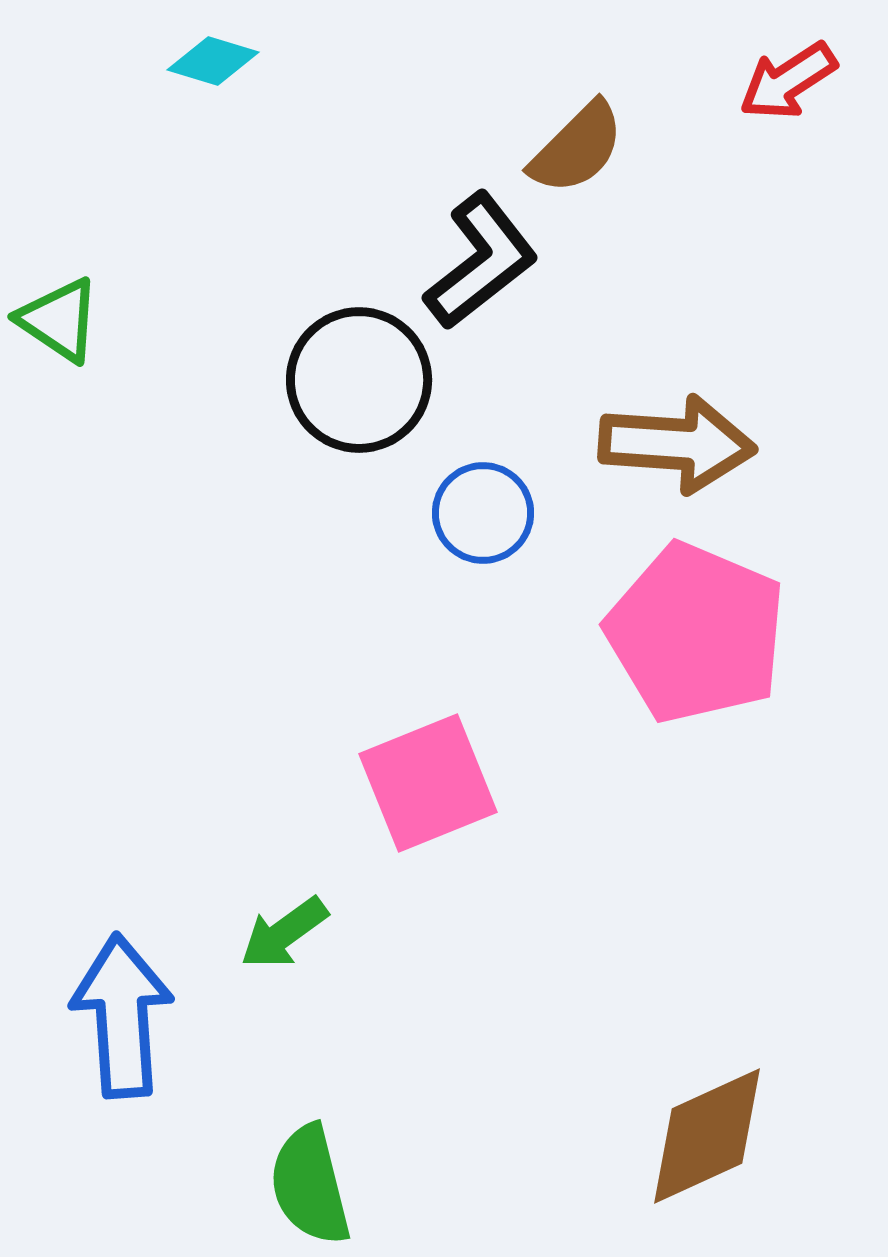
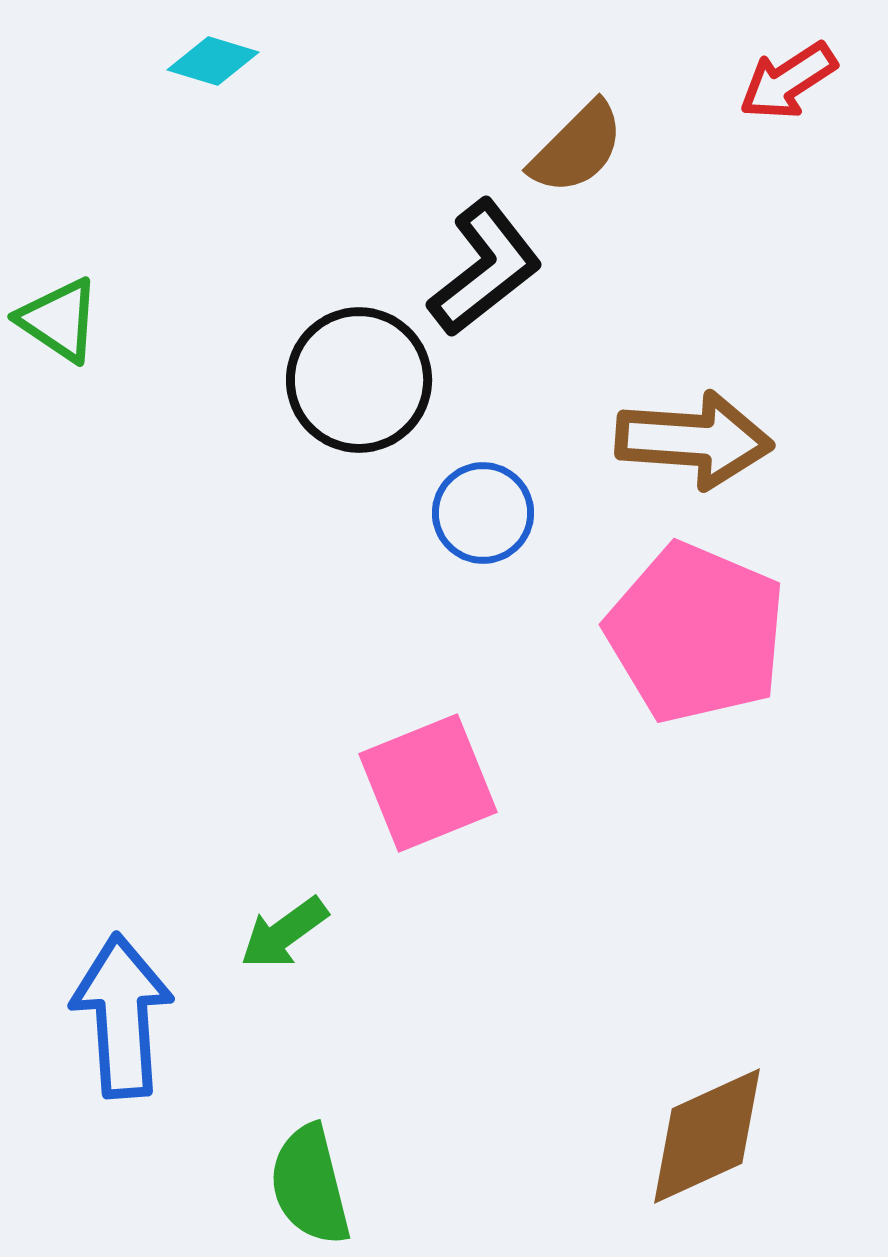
black L-shape: moved 4 px right, 7 px down
brown arrow: moved 17 px right, 4 px up
